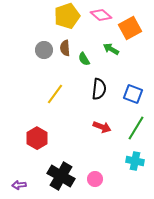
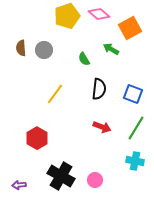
pink diamond: moved 2 px left, 1 px up
brown semicircle: moved 44 px left
pink circle: moved 1 px down
